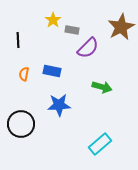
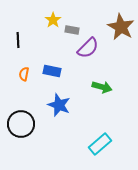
brown star: rotated 16 degrees counterclockwise
blue star: rotated 25 degrees clockwise
